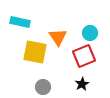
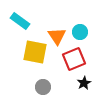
cyan rectangle: moved 1 px up; rotated 24 degrees clockwise
cyan circle: moved 10 px left, 1 px up
orange triangle: moved 1 px left, 1 px up
red square: moved 10 px left, 3 px down
black star: moved 2 px right, 1 px up
